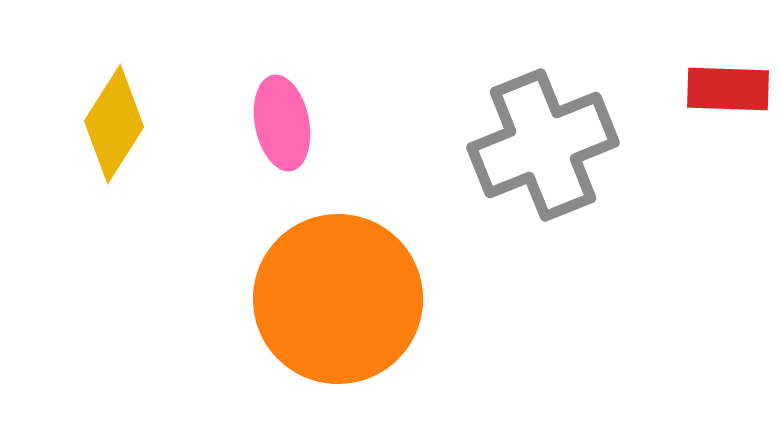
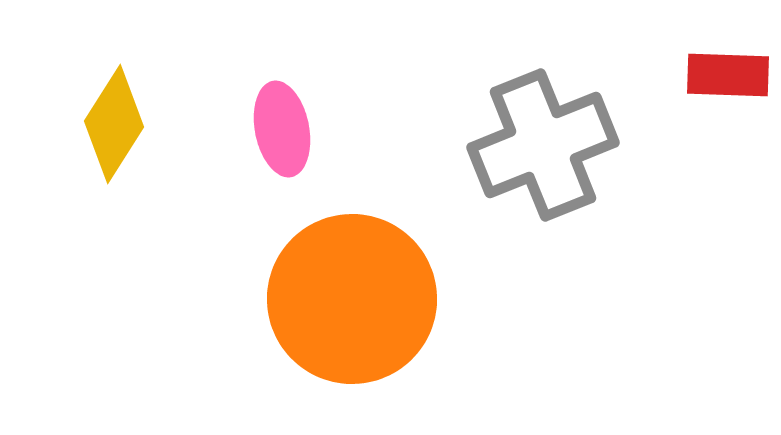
red rectangle: moved 14 px up
pink ellipse: moved 6 px down
orange circle: moved 14 px right
